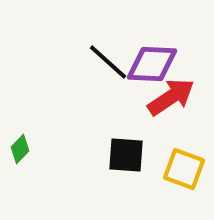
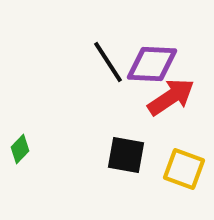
black line: rotated 15 degrees clockwise
black square: rotated 6 degrees clockwise
